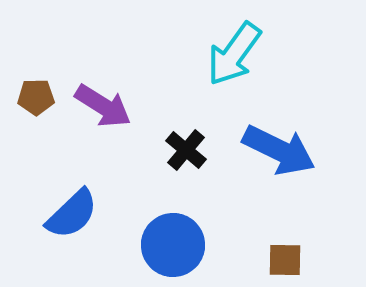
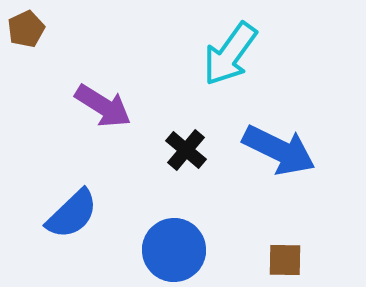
cyan arrow: moved 4 px left
brown pentagon: moved 10 px left, 68 px up; rotated 24 degrees counterclockwise
blue circle: moved 1 px right, 5 px down
